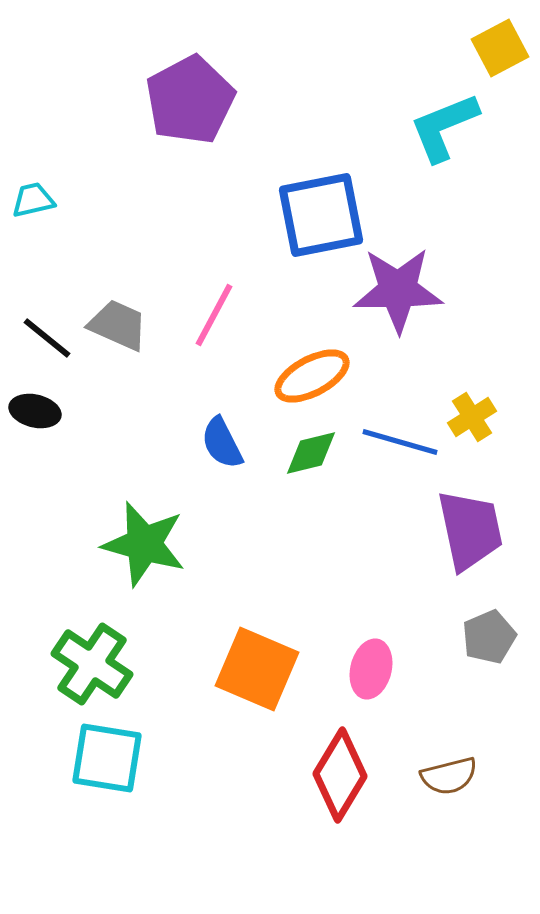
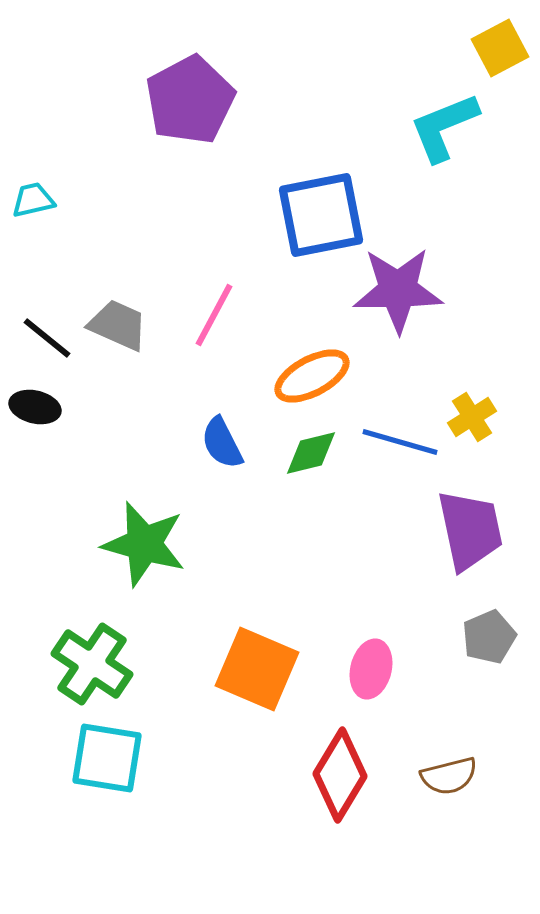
black ellipse: moved 4 px up
